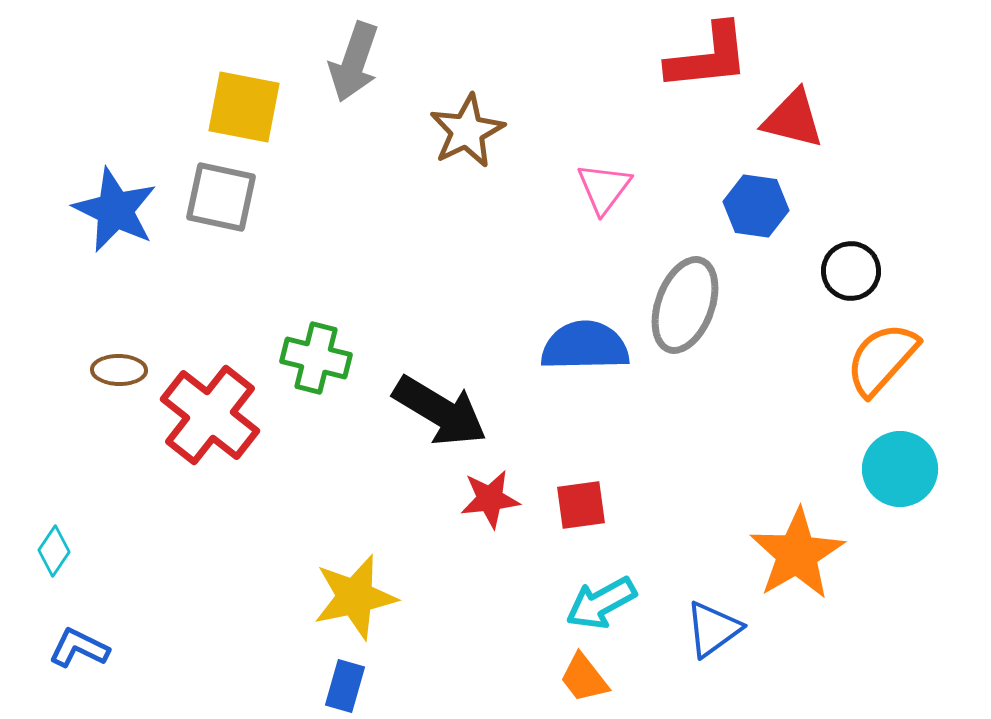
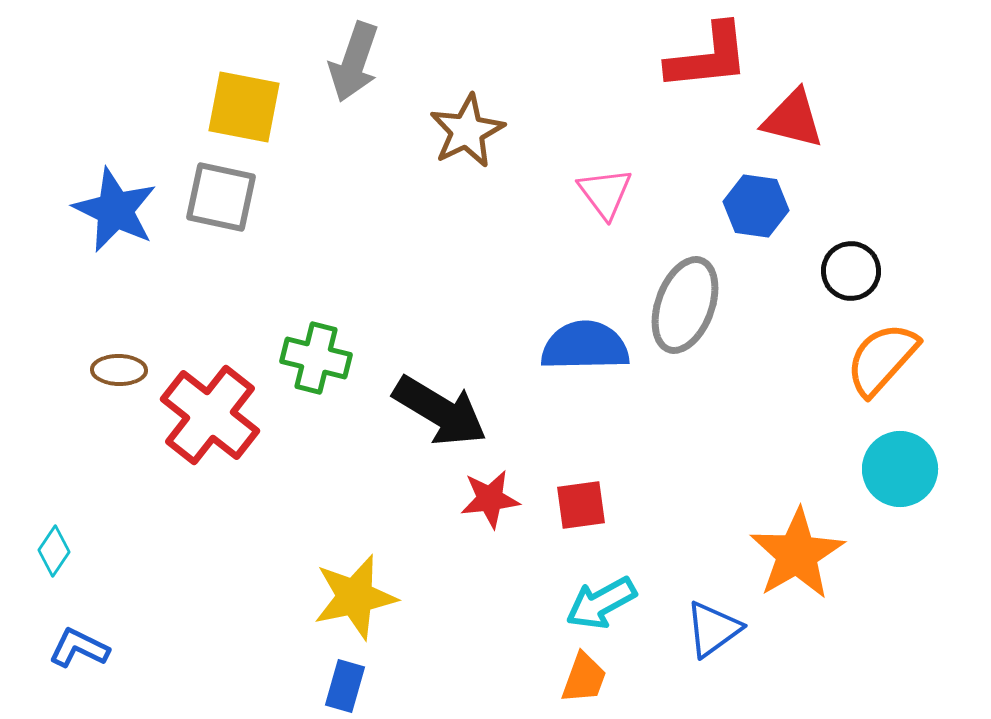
pink triangle: moved 1 px right, 5 px down; rotated 14 degrees counterclockwise
orange trapezoid: rotated 122 degrees counterclockwise
